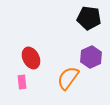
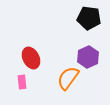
purple hexagon: moved 3 px left
